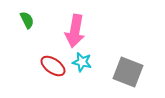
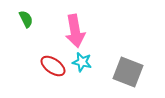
green semicircle: moved 1 px left, 1 px up
pink arrow: rotated 20 degrees counterclockwise
